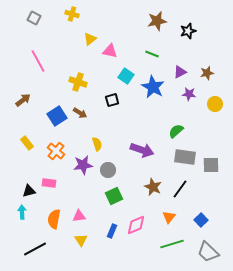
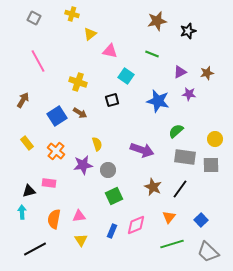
yellow triangle at (90, 39): moved 5 px up
blue star at (153, 87): moved 5 px right, 14 px down; rotated 15 degrees counterclockwise
brown arrow at (23, 100): rotated 21 degrees counterclockwise
yellow circle at (215, 104): moved 35 px down
